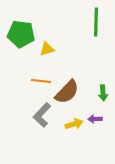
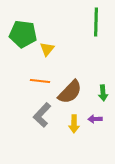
green pentagon: moved 2 px right
yellow triangle: rotated 35 degrees counterclockwise
orange line: moved 1 px left
brown semicircle: moved 3 px right
yellow arrow: rotated 108 degrees clockwise
